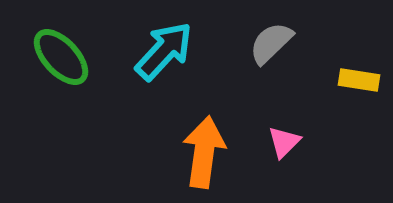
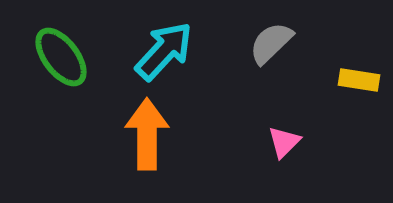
green ellipse: rotated 6 degrees clockwise
orange arrow: moved 57 px left, 18 px up; rotated 8 degrees counterclockwise
